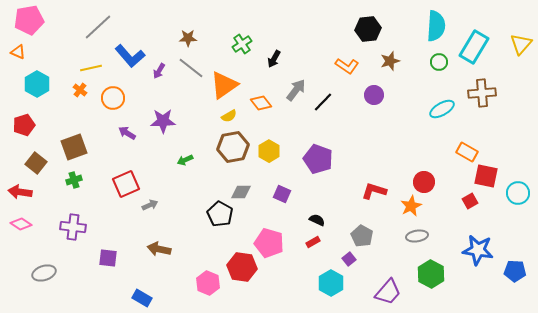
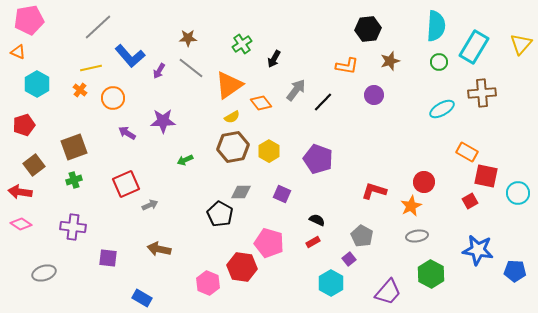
orange L-shape at (347, 66): rotated 25 degrees counterclockwise
orange triangle at (224, 85): moved 5 px right
yellow semicircle at (229, 116): moved 3 px right, 1 px down
brown square at (36, 163): moved 2 px left, 2 px down; rotated 15 degrees clockwise
